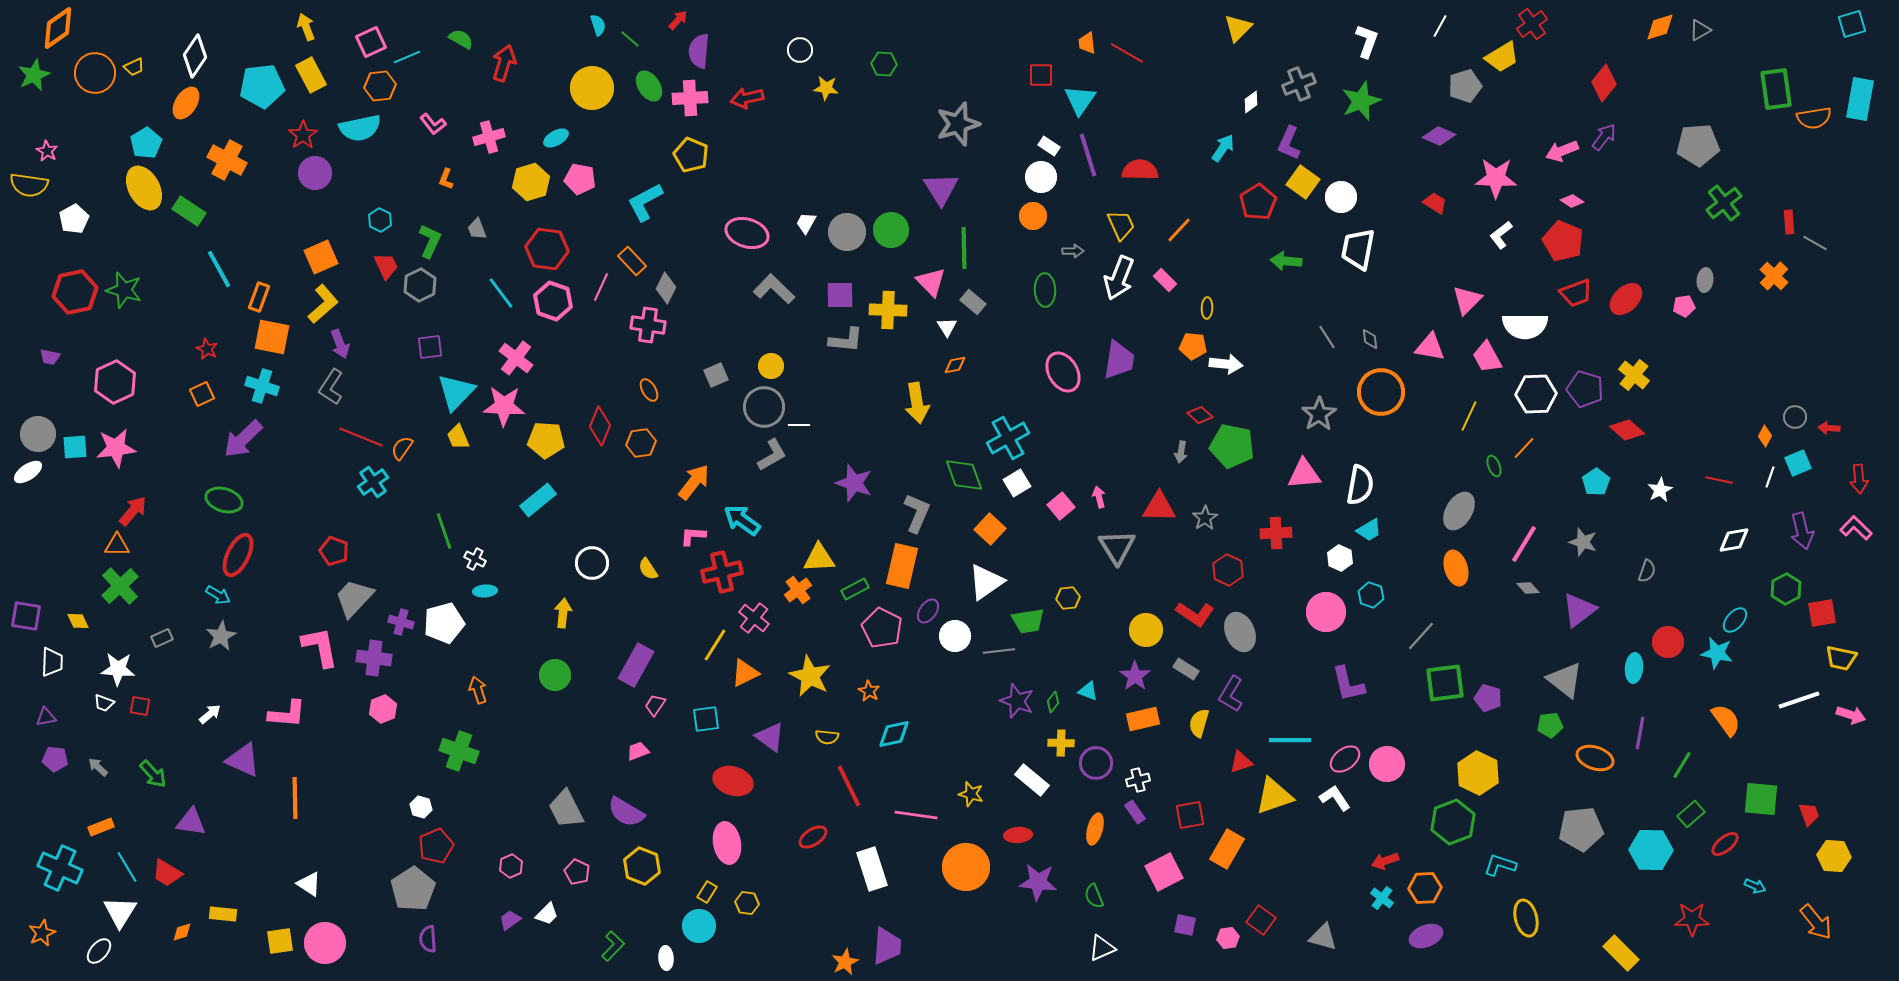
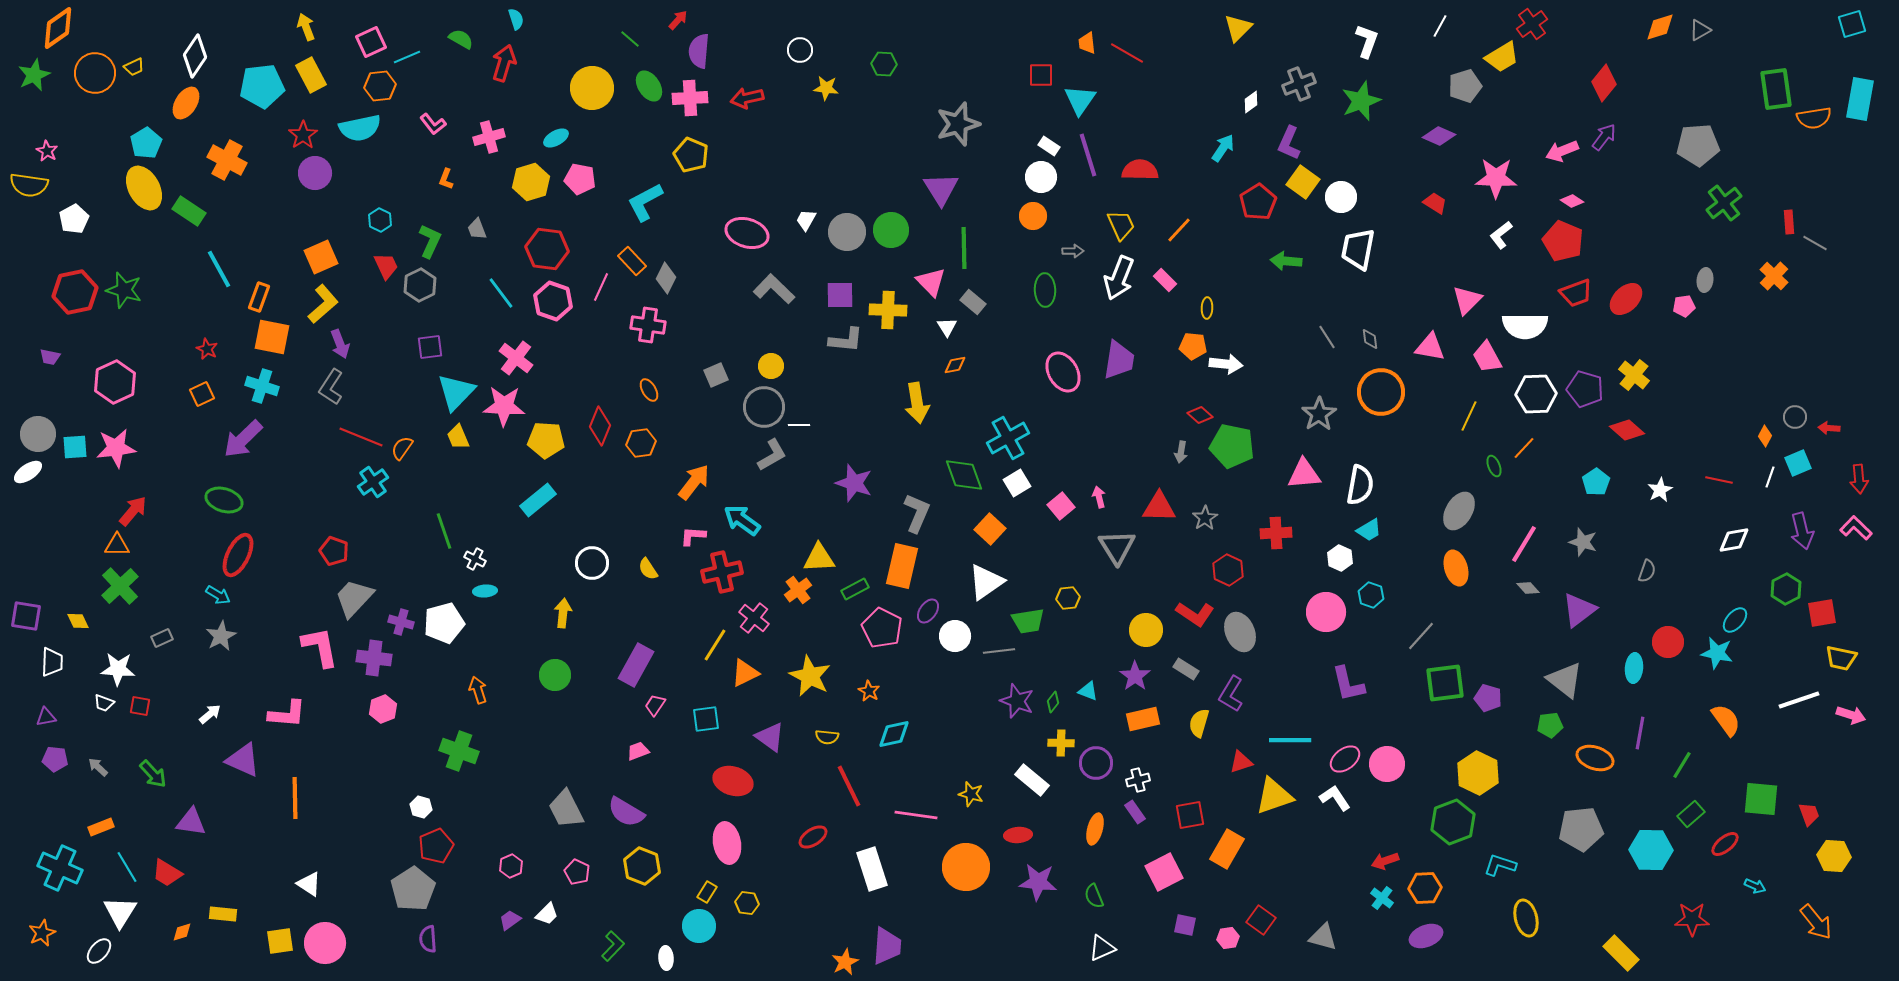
cyan semicircle at (598, 25): moved 82 px left, 6 px up
white trapezoid at (806, 223): moved 3 px up
gray diamond at (666, 288): moved 10 px up
